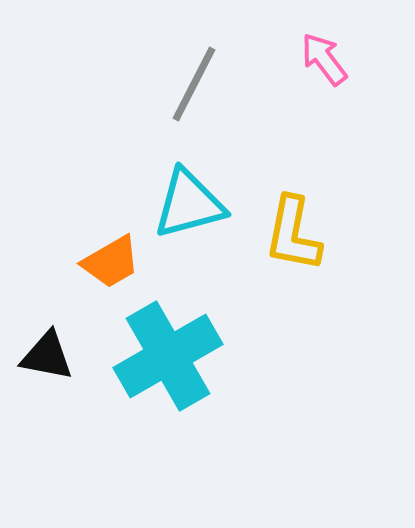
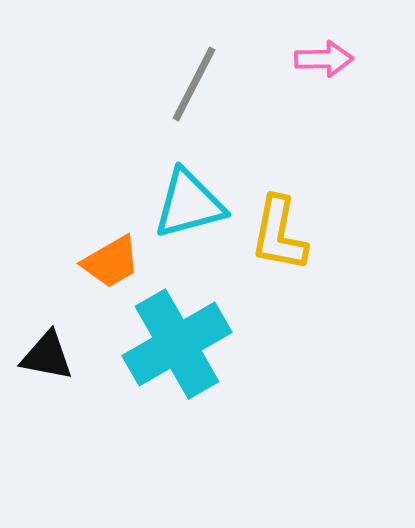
pink arrow: rotated 126 degrees clockwise
yellow L-shape: moved 14 px left
cyan cross: moved 9 px right, 12 px up
